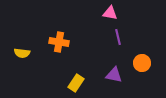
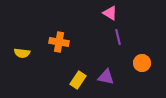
pink triangle: rotated 21 degrees clockwise
purple triangle: moved 8 px left, 2 px down
yellow rectangle: moved 2 px right, 3 px up
